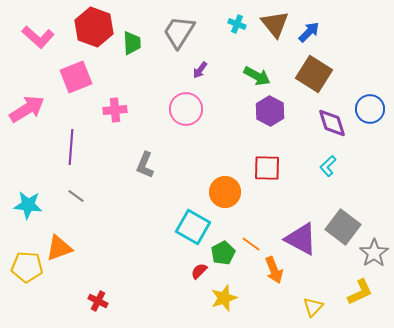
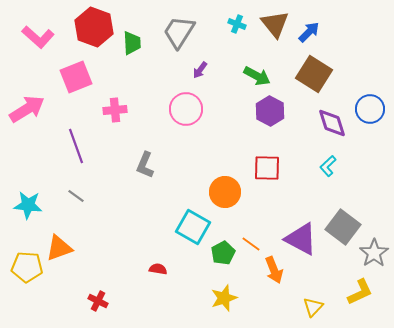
purple line: moved 5 px right, 1 px up; rotated 24 degrees counterclockwise
red semicircle: moved 41 px left, 2 px up; rotated 54 degrees clockwise
